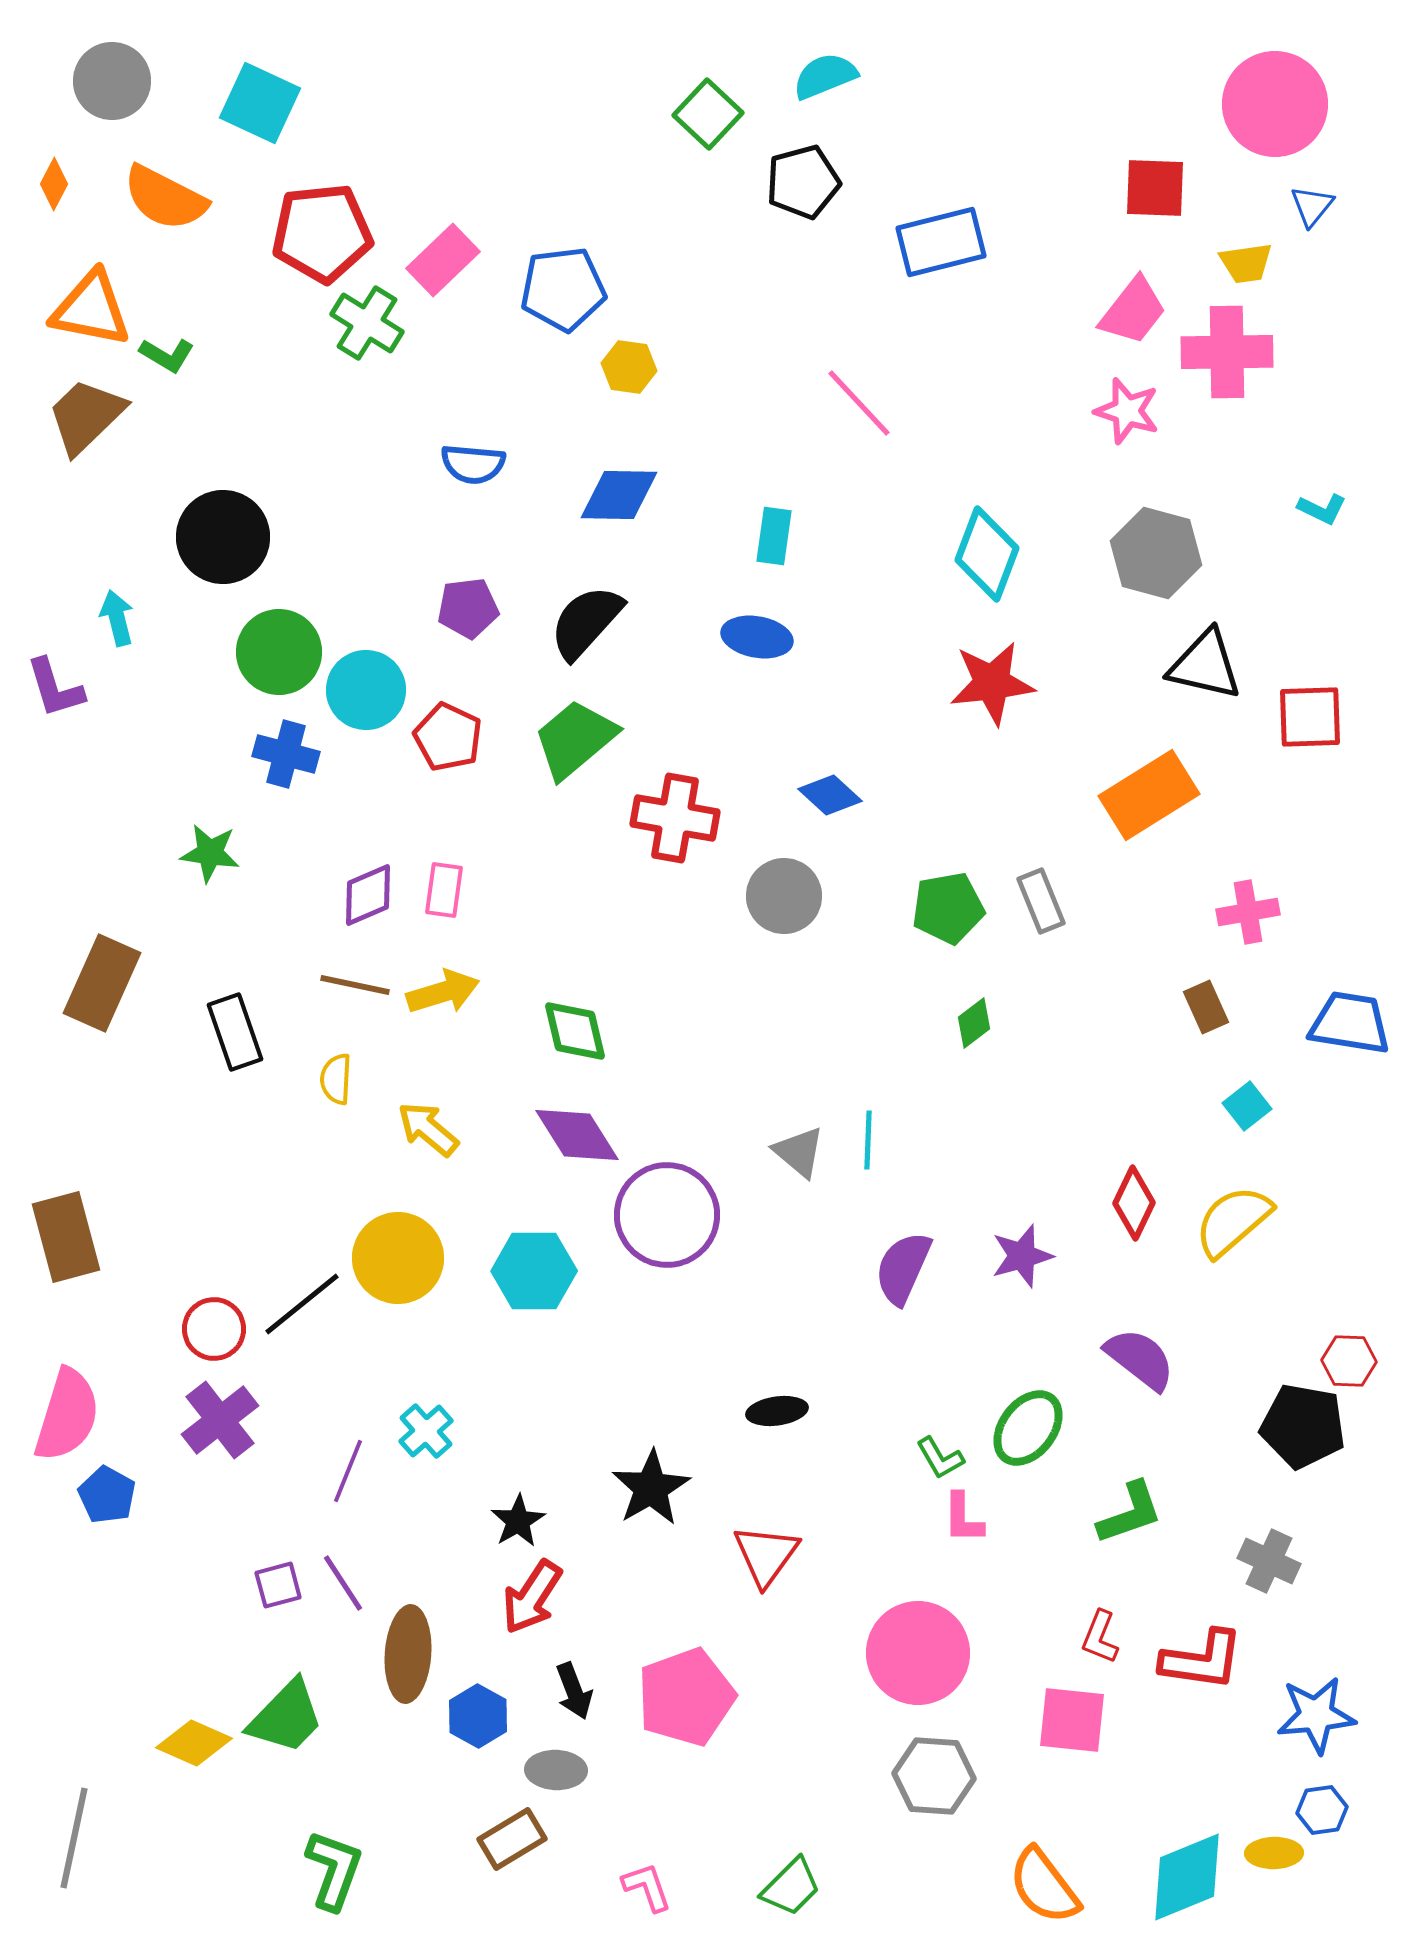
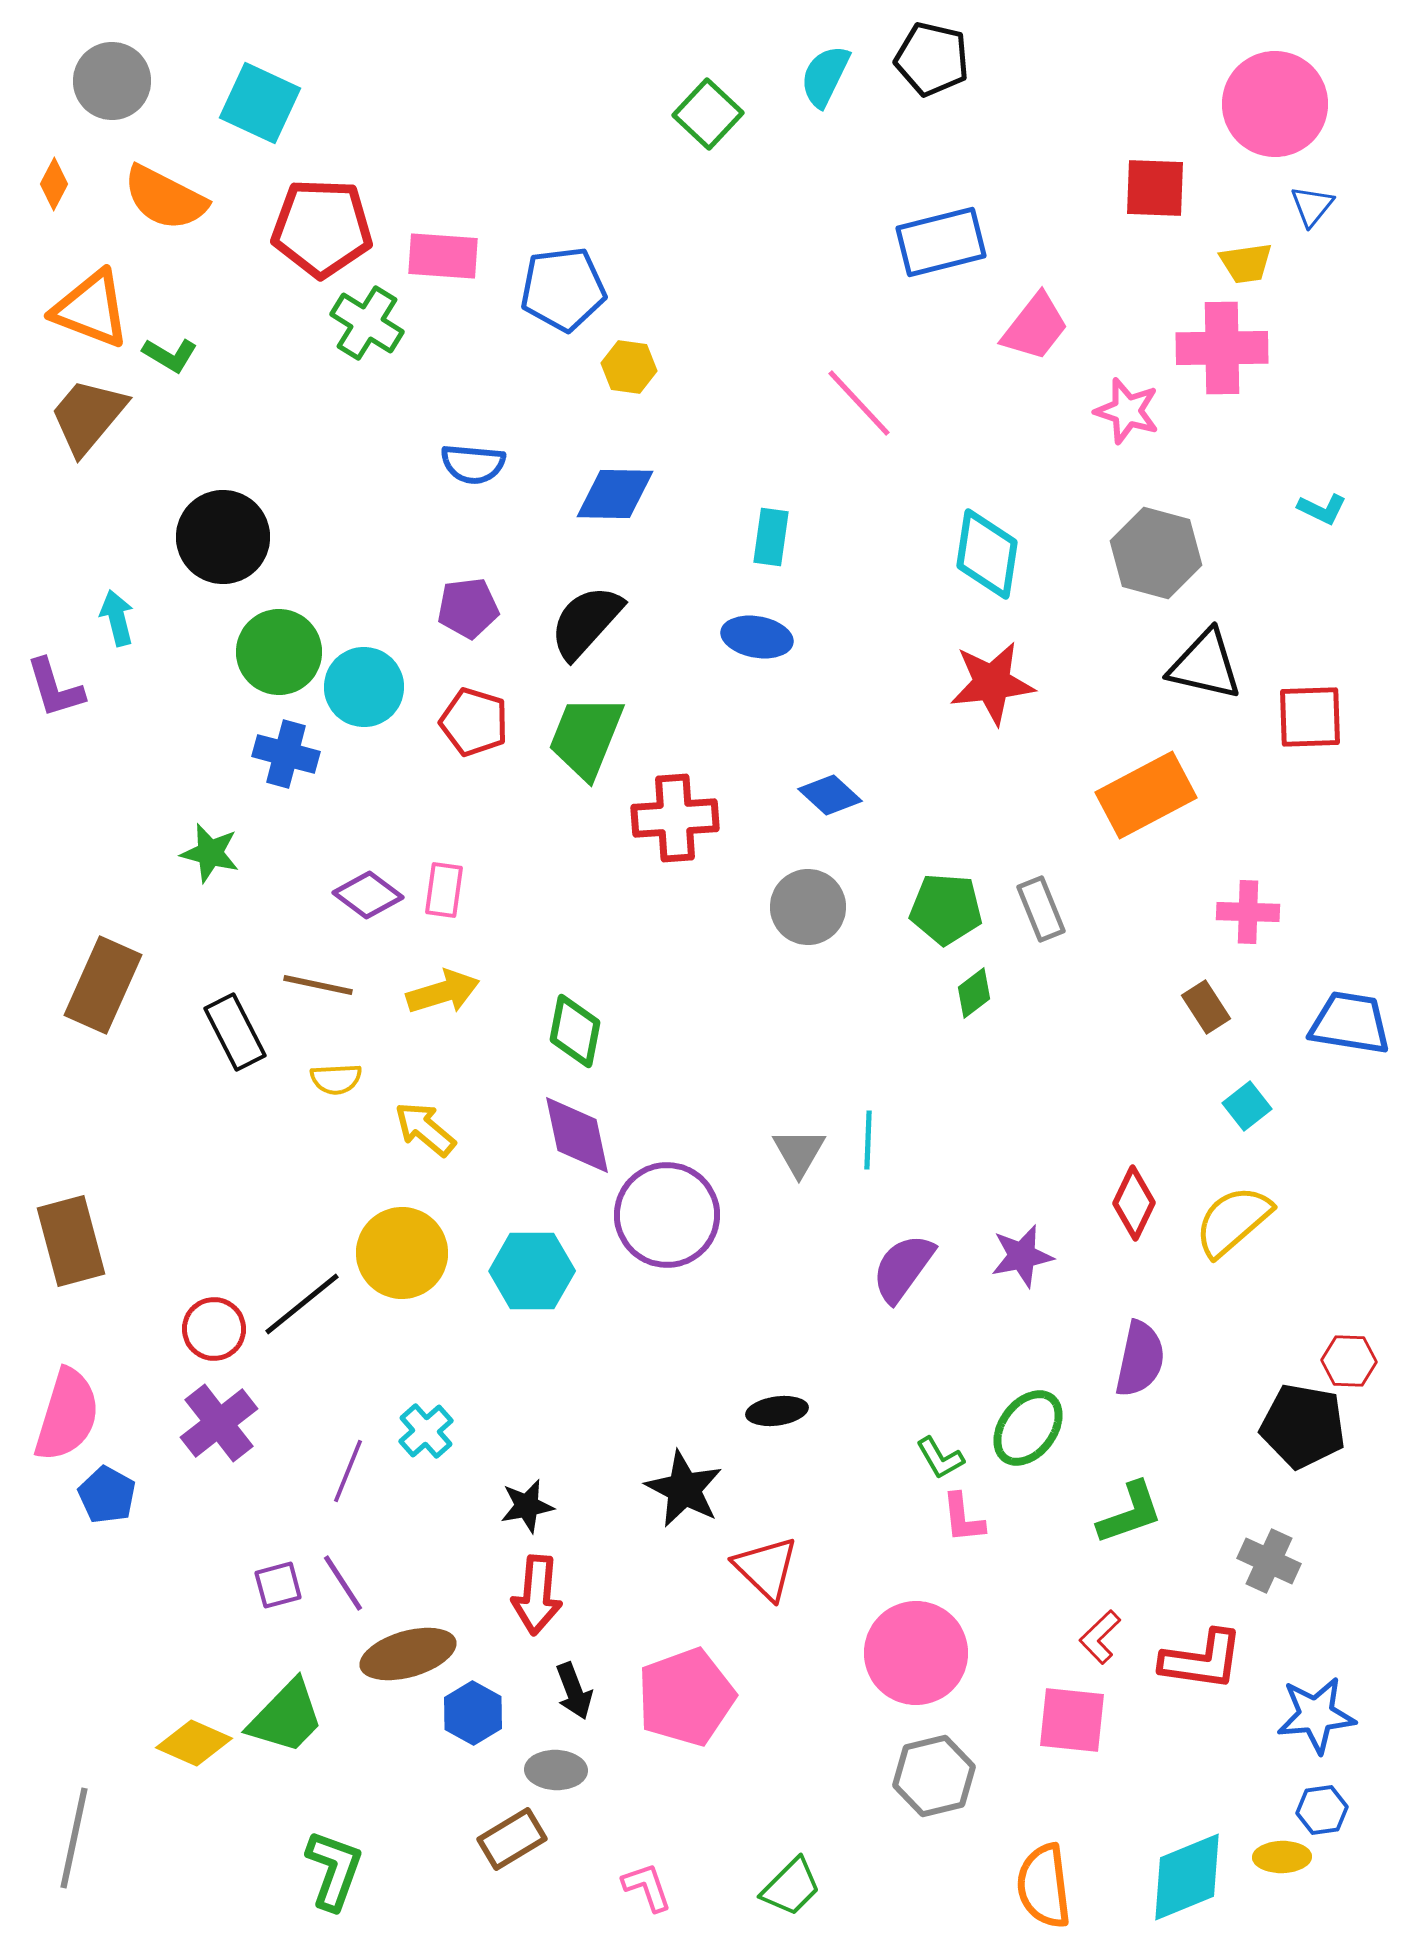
cyan semicircle at (825, 76): rotated 42 degrees counterclockwise
black pentagon at (803, 182): moved 129 px right, 123 px up; rotated 28 degrees clockwise
red pentagon at (322, 233): moved 5 px up; rotated 8 degrees clockwise
pink rectangle at (443, 260): moved 4 px up; rotated 48 degrees clockwise
orange triangle at (91, 309): rotated 10 degrees clockwise
pink trapezoid at (1133, 311): moved 98 px left, 16 px down
pink cross at (1227, 352): moved 5 px left, 4 px up
green L-shape at (167, 355): moved 3 px right
brown trapezoid at (86, 416): moved 2 px right; rotated 6 degrees counterclockwise
blue diamond at (619, 495): moved 4 px left, 1 px up
cyan rectangle at (774, 536): moved 3 px left, 1 px down
cyan diamond at (987, 554): rotated 12 degrees counterclockwise
cyan circle at (366, 690): moved 2 px left, 3 px up
red pentagon at (448, 737): moved 26 px right, 15 px up; rotated 8 degrees counterclockwise
green trapezoid at (575, 739): moved 11 px right, 2 px up; rotated 28 degrees counterclockwise
orange rectangle at (1149, 795): moved 3 px left; rotated 4 degrees clockwise
red cross at (675, 818): rotated 14 degrees counterclockwise
green star at (210, 853): rotated 6 degrees clockwise
purple diamond at (368, 895): rotated 60 degrees clockwise
gray circle at (784, 896): moved 24 px right, 11 px down
gray rectangle at (1041, 901): moved 8 px down
green pentagon at (948, 908): moved 2 px left, 1 px down; rotated 14 degrees clockwise
pink cross at (1248, 912): rotated 12 degrees clockwise
brown rectangle at (102, 983): moved 1 px right, 2 px down
brown line at (355, 985): moved 37 px left
brown rectangle at (1206, 1007): rotated 9 degrees counterclockwise
green diamond at (974, 1023): moved 30 px up
green diamond at (575, 1031): rotated 24 degrees clockwise
black rectangle at (235, 1032): rotated 8 degrees counterclockwise
yellow semicircle at (336, 1079): rotated 96 degrees counterclockwise
yellow arrow at (428, 1129): moved 3 px left
purple diamond at (577, 1135): rotated 20 degrees clockwise
gray triangle at (799, 1152): rotated 20 degrees clockwise
brown rectangle at (66, 1237): moved 5 px right, 4 px down
purple star at (1022, 1256): rotated 4 degrees clockwise
yellow circle at (398, 1258): moved 4 px right, 5 px up
purple semicircle at (903, 1268): rotated 12 degrees clockwise
cyan hexagon at (534, 1271): moved 2 px left
purple semicircle at (1140, 1359): rotated 64 degrees clockwise
purple cross at (220, 1420): moved 1 px left, 3 px down
black star at (651, 1488): moved 33 px right, 1 px down; rotated 14 degrees counterclockwise
pink L-shape at (963, 1518): rotated 6 degrees counterclockwise
black star at (518, 1521): moved 9 px right, 15 px up; rotated 20 degrees clockwise
red triangle at (766, 1555): moved 13 px down; rotated 22 degrees counterclockwise
red arrow at (532, 1597): moved 5 px right, 2 px up; rotated 28 degrees counterclockwise
red L-shape at (1100, 1637): rotated 24 degrees clockwise
pink circle at (918, 1653): moved 2 px left
brown ellipse at (408, 1654): rotated 70 degrees clockwise
blue hexagon at (478, 1716): moved 5 px left, 3 px up
gray hexagon at (934, 1776): rotated 18 degrees counterclockwise
yellow ellipse at (1274, 1853): moved 8 px right, 4 px down
orange semicircle at (1044, 1886): rotated 30 degrees clockwise
